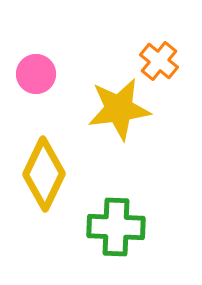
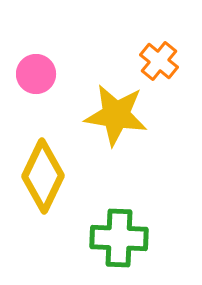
yellow star: moved 3 px left, 6 px down; rotated 16 degrees clockwise
yellow diamond: moved 1 px left, 2 px down
green cross: moved 3 px right, 11 px down
